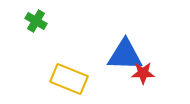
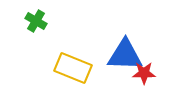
red star: moved 1 px right
yellow rectangle: moved 4 px right, 11 px up
